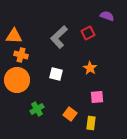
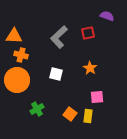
red square: rotated 16 degrees clockwise
yellow rectangle: moved 3 px left, 7 px up
